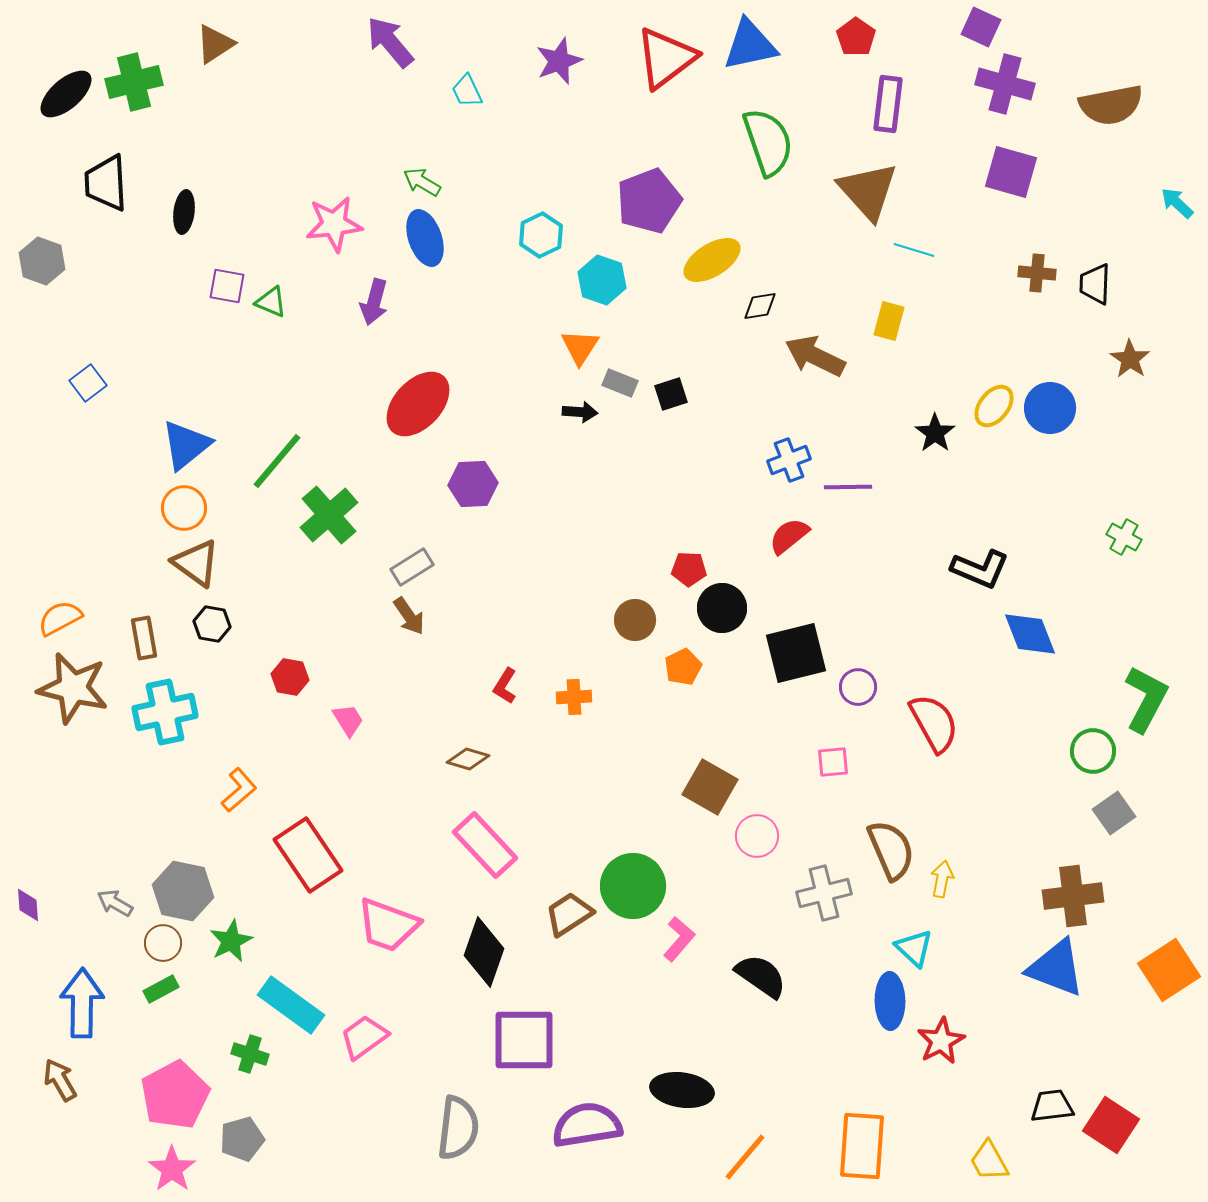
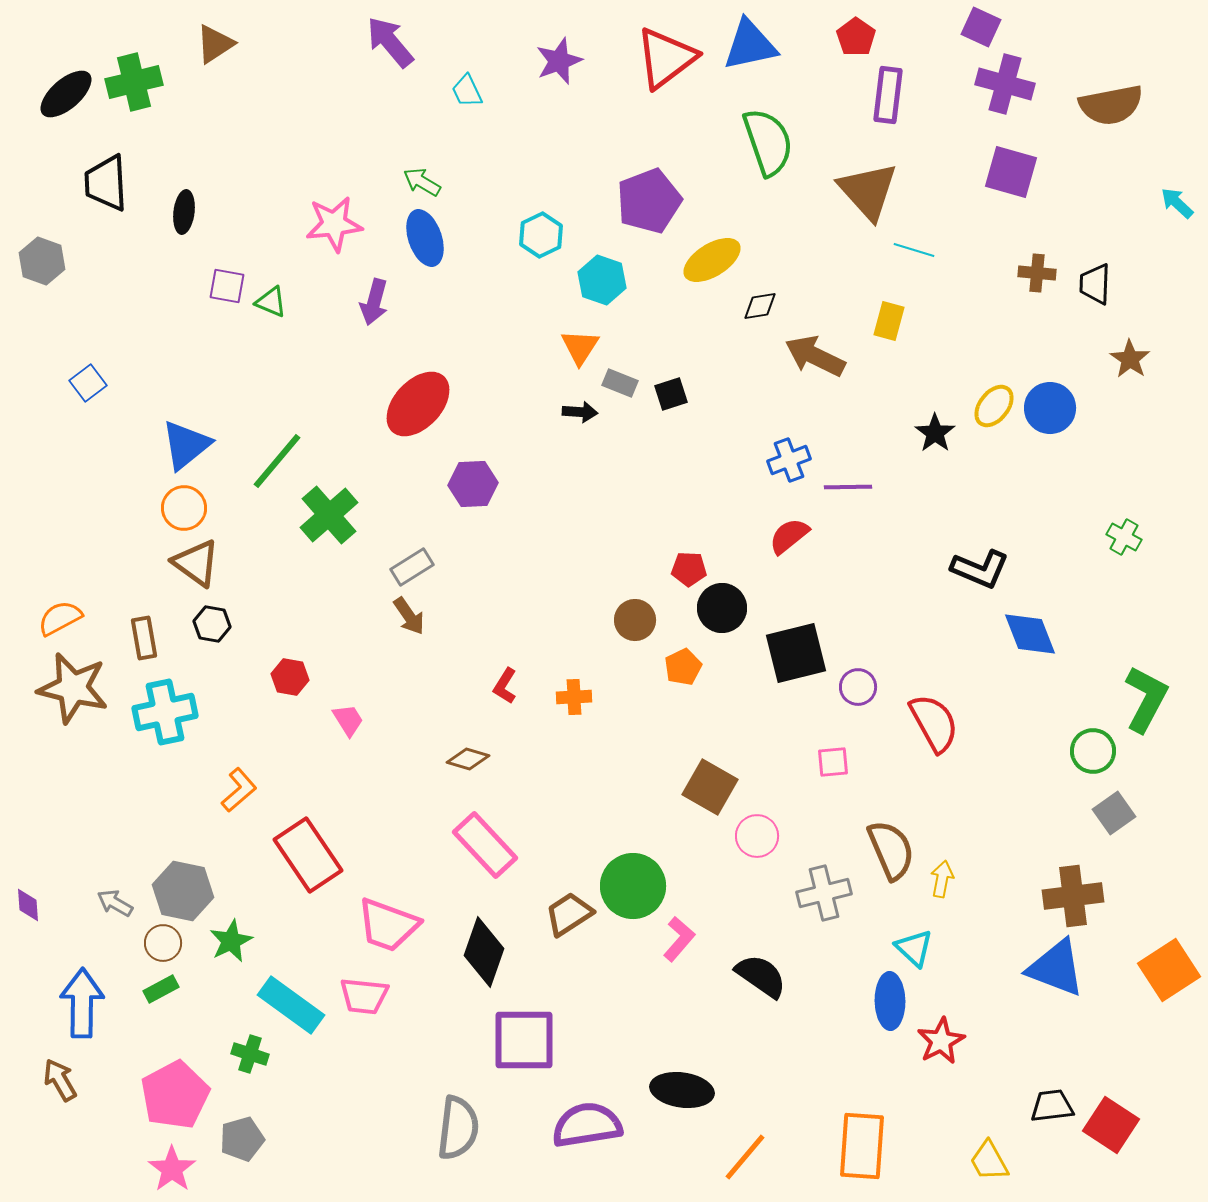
purple rectangle at (888, 104): moved 9 px up
pink trapezoid at (364, 1037): moved 41 px up; rotated 138 degrees counterclockwise
